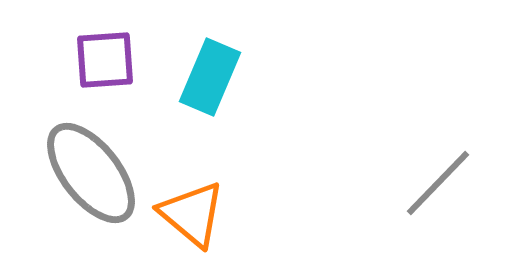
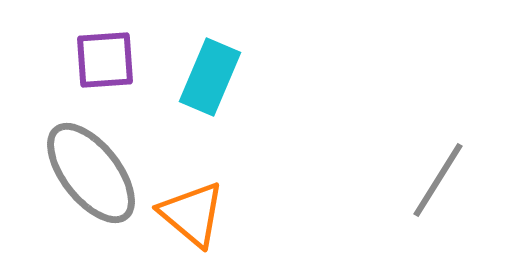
gray line: moved 3 px up; rotated 12 degrees counterclockwise
